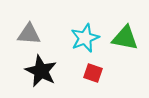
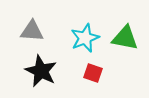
gray triangle: moved 3 px right, 3 px up
